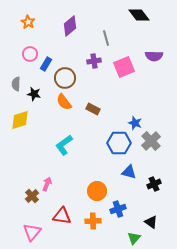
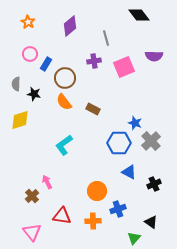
blue triangle: rotated 14 degrees clockwise
pink arrow: moved 2 px up; rotated 48 degrees counterclockwise
pink triangle: rotated 18 degrees counterclockwise
